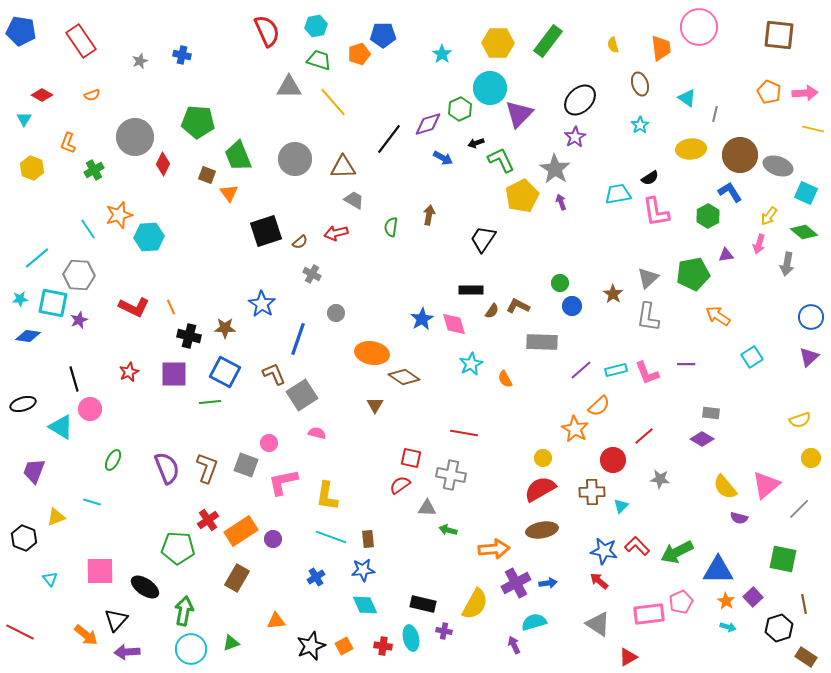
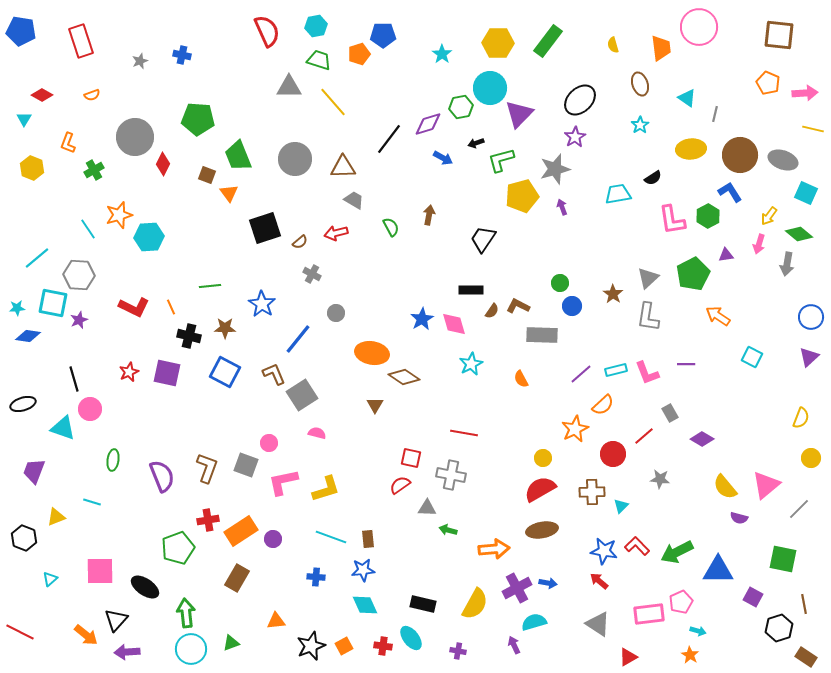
red rectangle at (81, 41): rotated 16 degrees clockwise
orange pentagon at (769, 92): moved 1 px left, 9 px up
green hexagon at (460, 109): moved 1 px right, 2 px up; rotated 15 degrees clockwise
green pentagon at (198, 122): moved 3 px up
green L-shape at (501, 160): rotated 80 degrees counterclockwise
gray ellipse at (778, 166): moved 5 px right, 6 px up
gray star at (555, 169): rotated 24 degrees clockwise
black semicircle at (650, 178): moved 3 px right
yellow pentagon at (522, 196): rotated 12 degrees clockwise
purple arrow at (561, 202): moved 1 px right, 5 px down
pink L-shape at (656, 212): moved 16 px right, 8 px down
green semicircle at (391, 227): rotated 144 degrees clockwise
black square at (266, 231): moved 1 px left, 3 px up
green diamond at (804, 232): moved 5 px left, 2 px down
green pentagon at (693, 274): rotated 16 degrees counterclockwise
cyan star at (20, 299): moved 3 px left, 9 px down
blue line at (298, 339): rotated 20 degrees clockwise
gray rectangle at (542, 342): moved 7 px up
cyan square at (752, 357): rotated 30 degrees counterclockwise
purple line at (581, 370): moved 4 px down
purple square at (174, 374): moved 7 px left, 1 px up; rotated 12 degrees clockwise
orange semicircle at (505, 379): moved 16 px right
green line at (210, 402): moved 116 px up
orange semicircle at (599, 406): moved 4 px right, 1 px up
gray rectangle at (711, 413): moved 41 px left; rotated 54 degrees clockwise
yellow semicircle at (800, 420): moved 1 px right, 2 px up; rotated 50 degrees counterclockwise
cyan triangle at (61, 427): moved 2 px right, 1 px down; rotated 12 degrees counterclockwise
orange star at (575, 429): rotated 16 degrees clockwise
green ellipse at (113, 460): rotated 20 degrees counterclockwise
red circle at (613, 460): moved 6 px up
purple semicircle at (167, 468): moved 5 px left, 8 px down
yellow L-shape at (327, 496): moved 1 px left, 7 px up; rotated 116 degrees counterclockwise
red cross at (208, 520): rotated 25 degrees clockwise
green pentagon at (178, 548): rotated 24 degrees counterclockwise
blue cross at (316, 577): rotated 36 degrees clockwise
cyan triangle at (50, 579): rotated 28 degrees clockwise
purple cross at (516, 583): moved 1 px right, 5 px down
blue arrow at (548, 583): rotated 18 degrees clockwise
purple square at (753, 597): rotated 18 degrees counterclockwise
orange star at (726, 601): moved 36 px left, 54 px down
green arrow at (184, 611): moved 2 px right, 2 px down; rotated 16 degrees counterclockwise
cyan arrow at (728, 627): moved 30 px left, 4 px down
purple cross at (444, 631): moved 14 px right, 20 px down
cyan ellipse at (411, 638): rotated 25 degrees counterclockwise
